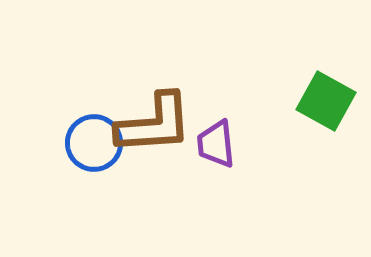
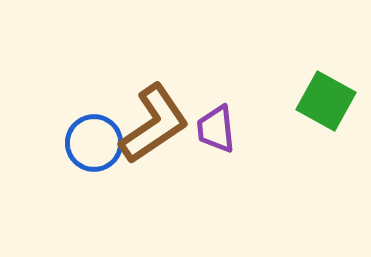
brown L-shape: rotated 30 degrees counterclockwise
purple trapezoid: moved 15 px up
